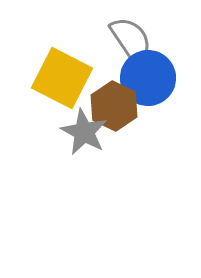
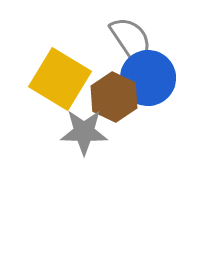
yellow square: moved 2 px left, 1 px down; rotated 4 degrees clockwise
brown hexagon: moved 9 px up
gray star: rotated 27 degrees counterclockwise
